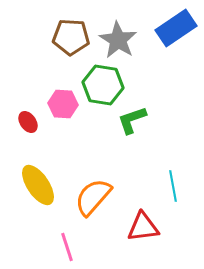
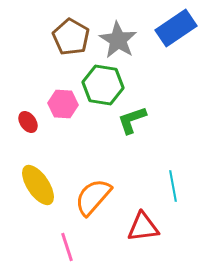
brown pentagon: rotated 27 degrees clockwise
